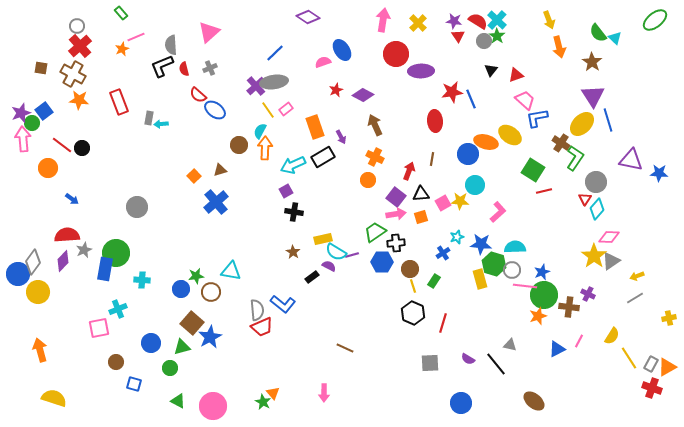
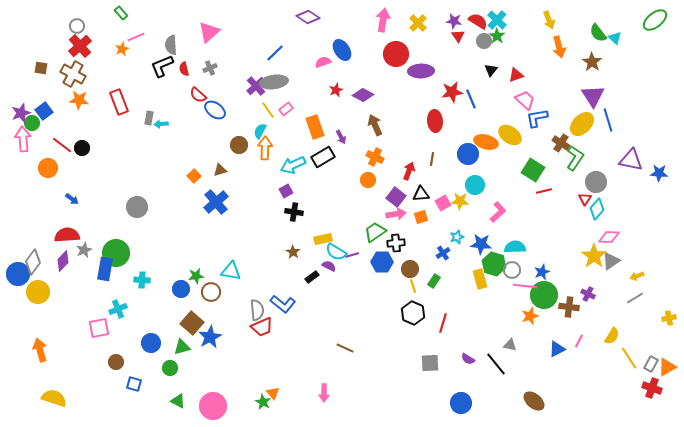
orange star at (538, 316): moved 8 px left
